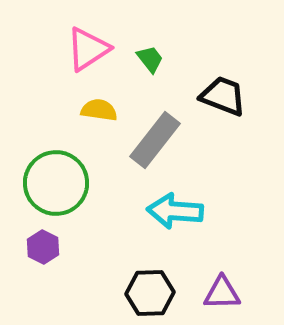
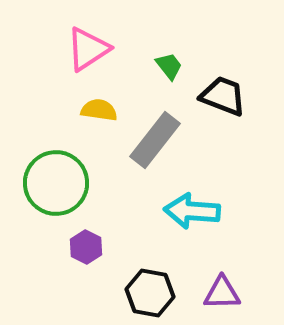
green trapezoid: moved 19 px right, 7 px down
cyan arrow: moved 17 px right
purple hexagon: moved 43 px right
black hexagon: rotated 12 degrees clockwise
